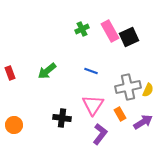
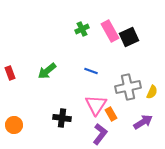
yellow semicircle: moved 4 px right, 2 px down
pink triangle: moved 3 px right
orange rectangle: moved 9 px left
